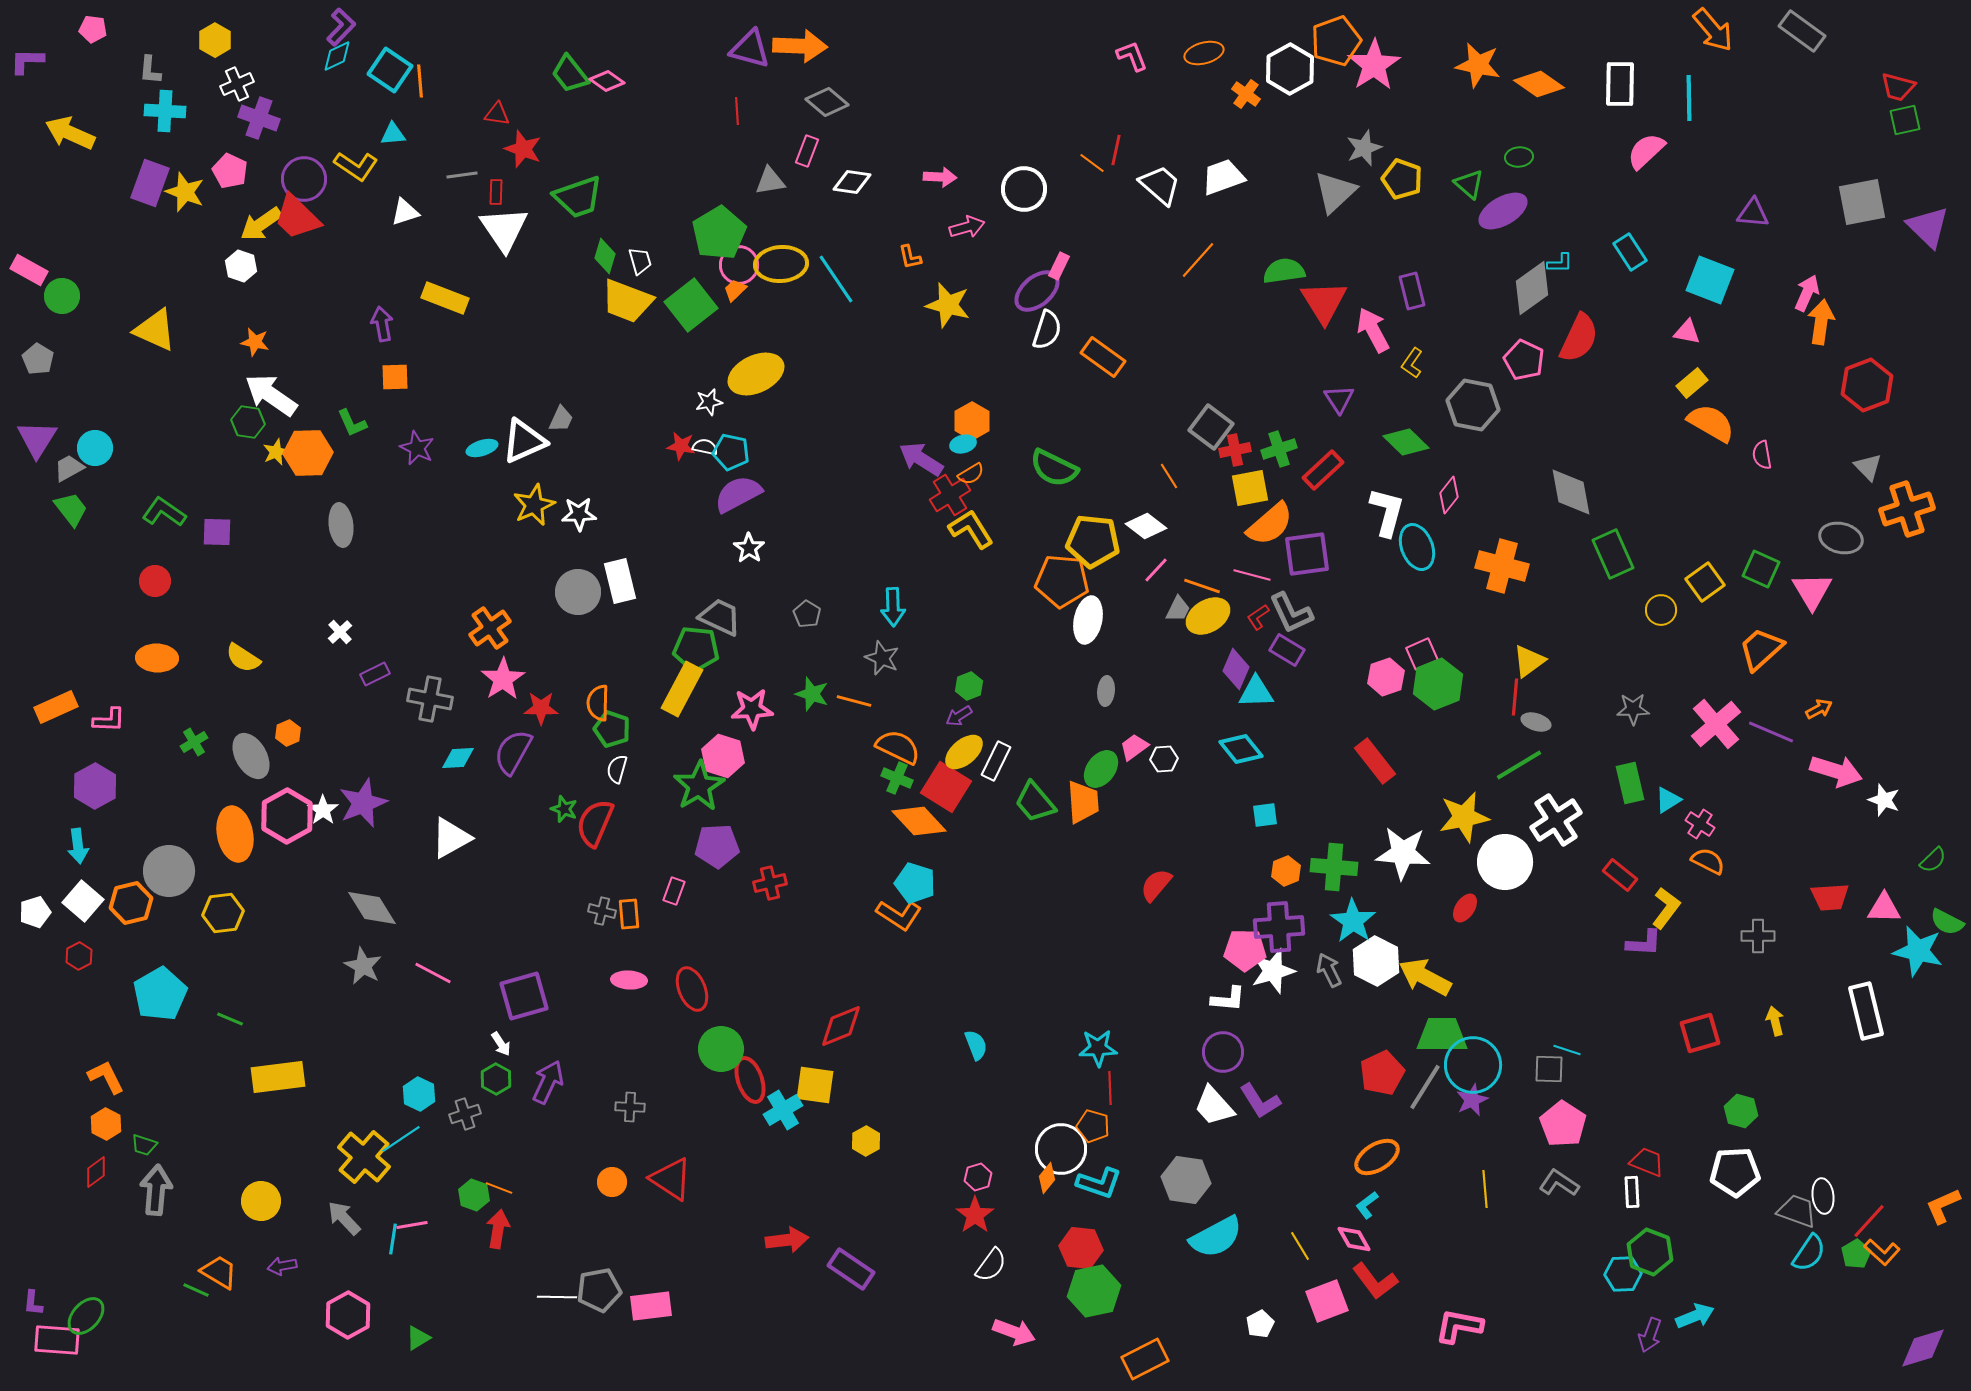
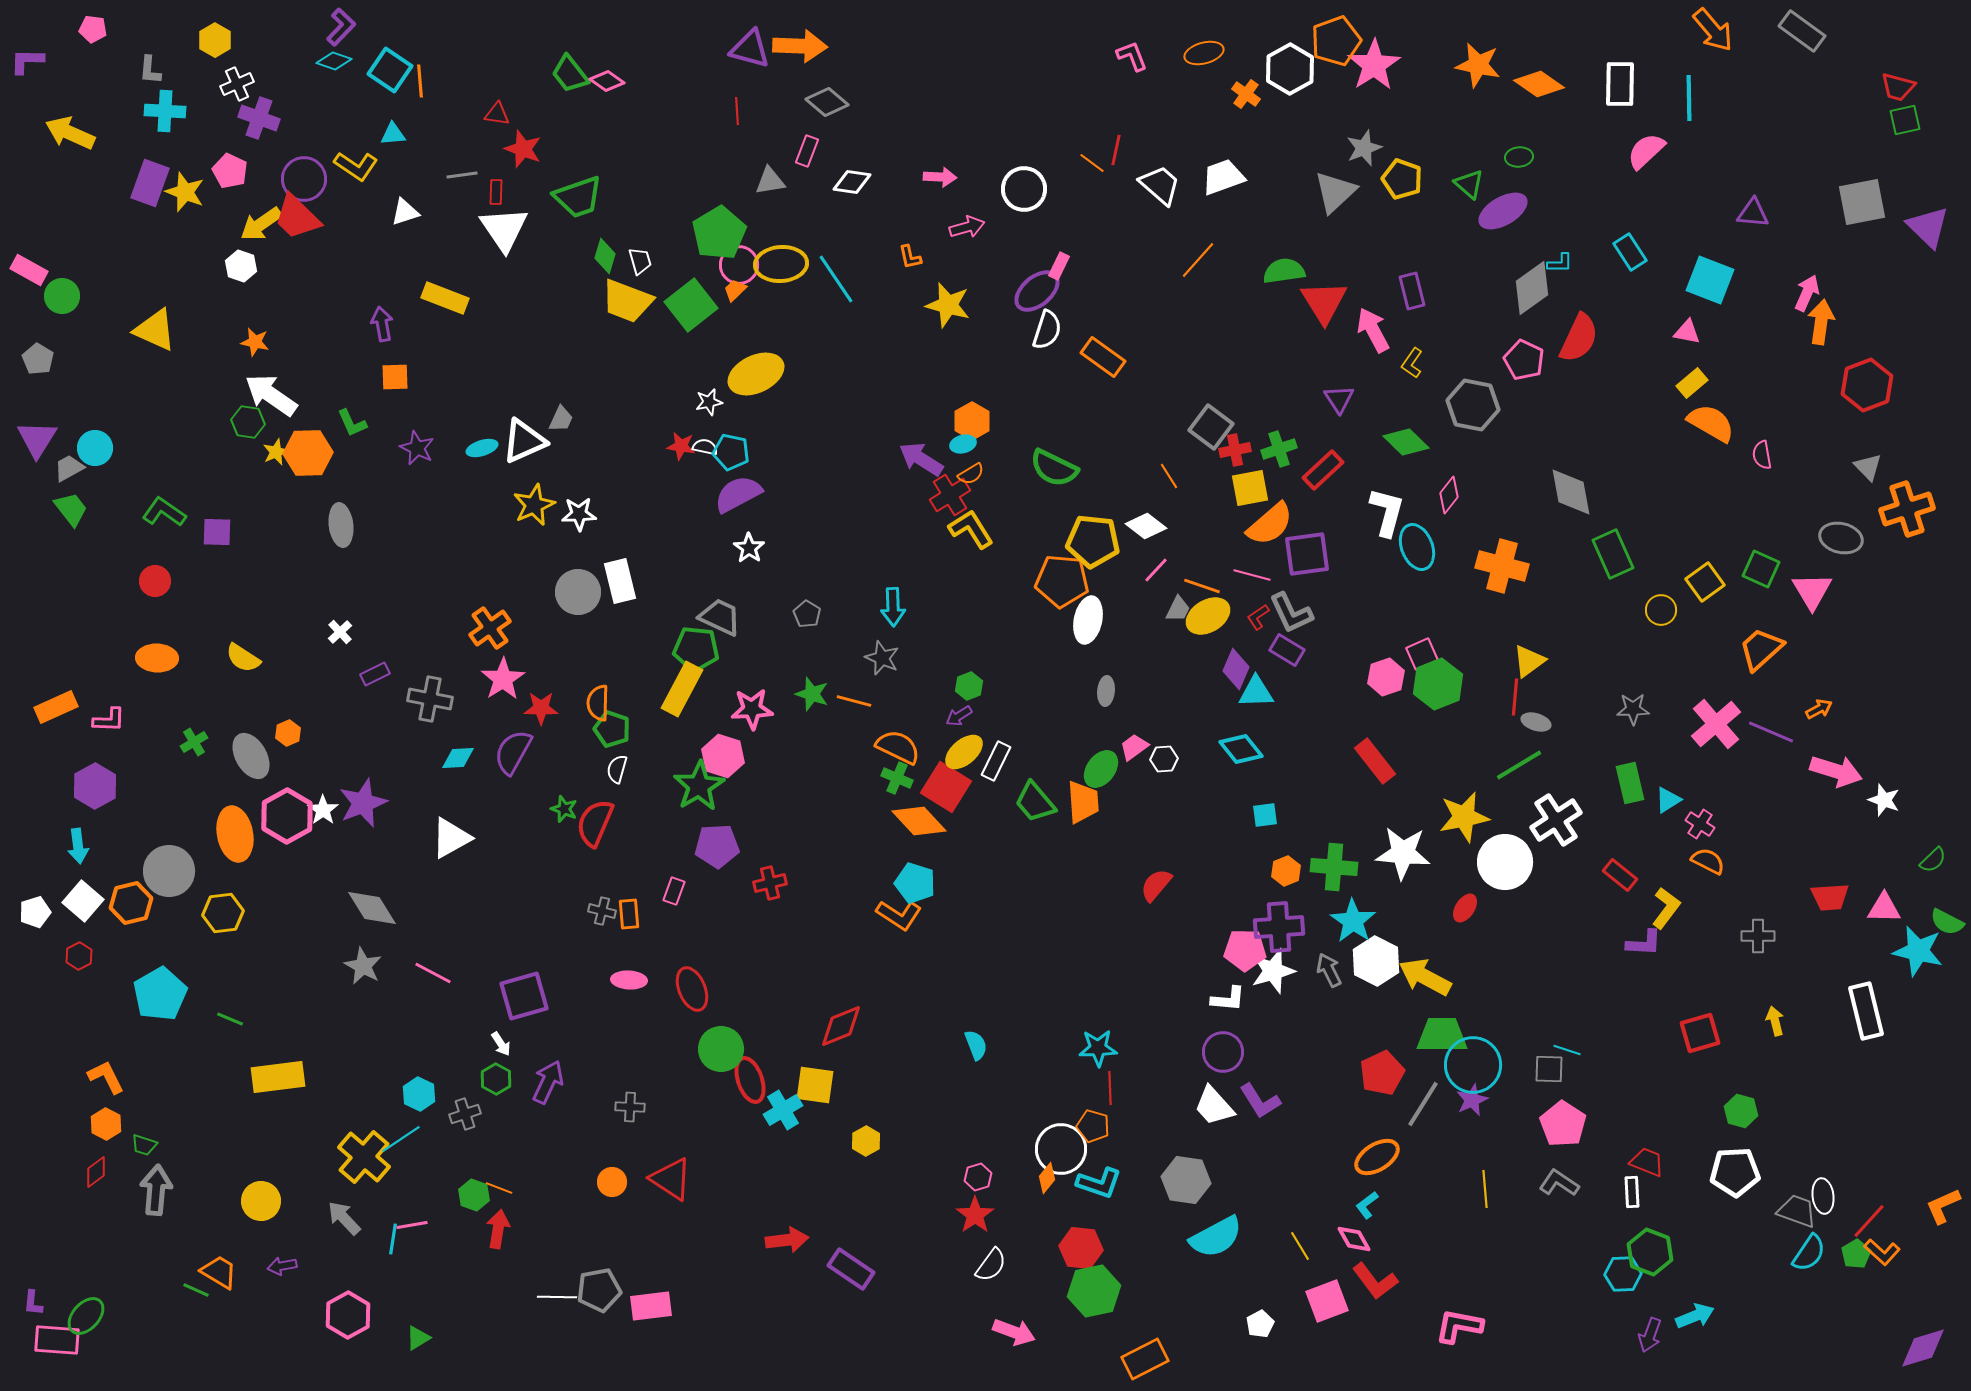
cyan diamond at (337, 56): moved 3 px left, 5 px down; rotated 44 degrees clockwise
gray line at (1425, 1087): moved 2 px left, 17 px down
